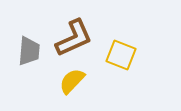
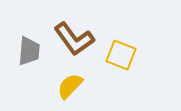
brown L-shape: moved 1 px down; rotated 78 degrees clockwise
yellow semicircle: moved 2 px left, 5 px down
